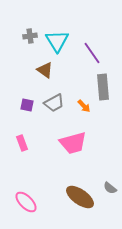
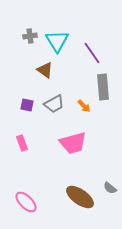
gray trapezoid: moved 1 px down
